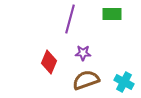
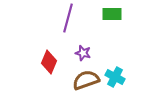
purple line: moved 2 px left, 1 px up
purple star: rotated 14 degrees clockwise
cyan cross: moved 9 px left, 5 px up
